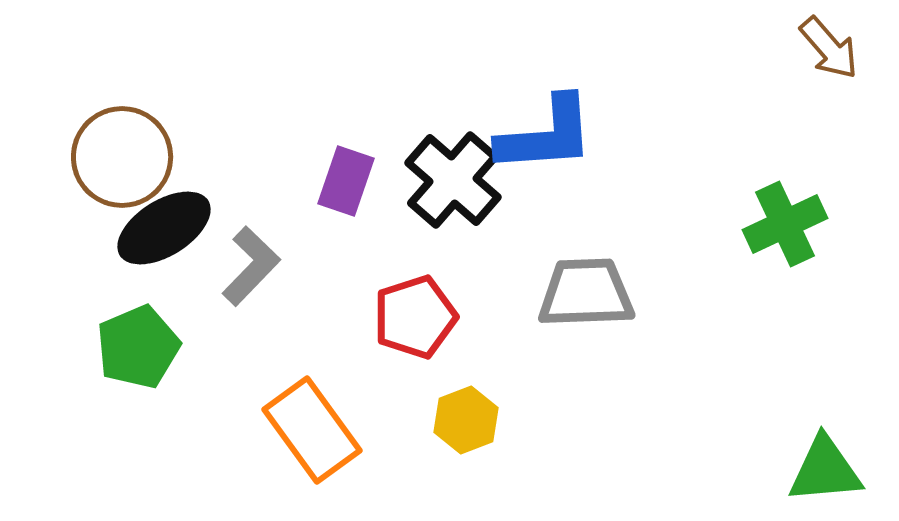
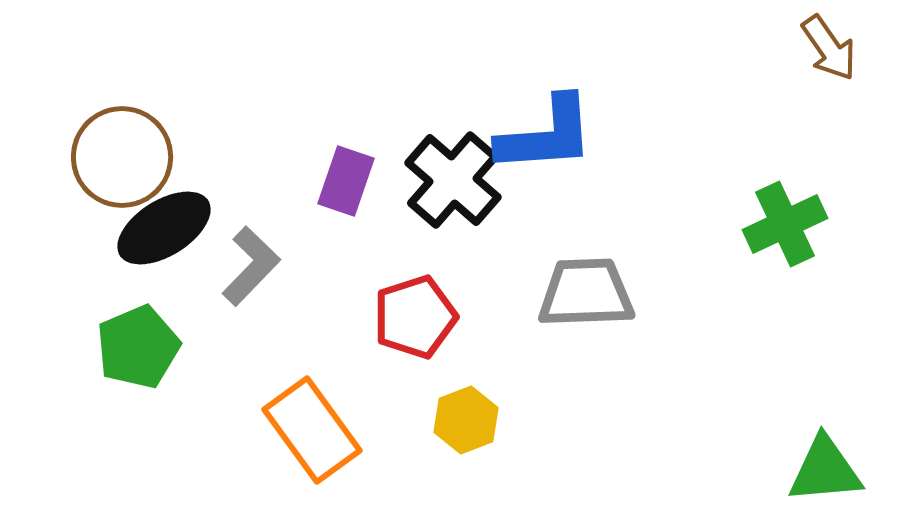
brown arrow: rotated 6 degrees clockwise
